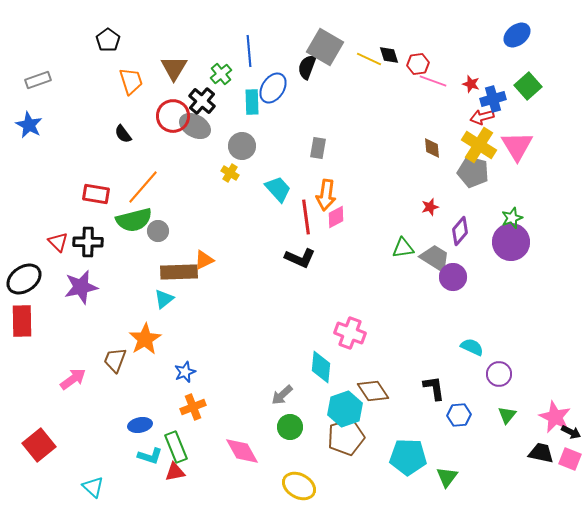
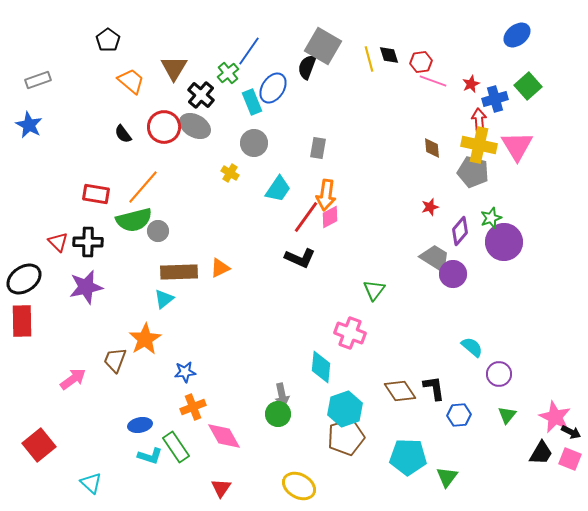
gray square at (325, 47): moved 2 px left, 1 px up
blue line at (249, 51): rotated 40 degrees clockwise
yellow line at (369, 59): rotated 50 degrees clockwise
red hexagon at (418, 64): moved 3 px right, 2 px up
green cross at (221, 74): moved 7 px right, 1 px up
orange trapezoid at (131, 81): rotated 32 degrees counterclockwise
red star at (471, 84): rotated 30 degrees clockwise
blue cross at (493, 99): moved 2 px right
black cross at (202, 101): moved 1 px left, 6 px up
cyan rectangle at (252, 102): rotated 20 degrees counterclockwise
red circle at (173, 116): moved 9 px left, 11 px down
red arrow at (482, 117): moved 3 px left, 3 px down; rotated 100 degrees clockwise
yellow cross at (479, 145): rotated 20 degrees counterclockwise
gray circle at (242, 146): moved 12 px right, 3 px up
cyan trapezoid at (278, 189): rotated 76 degrees clockwise
red line at (306, 217): rotated 44 degrees clockwise
pink diamond at (336, 217): moved 6 px left
green star at (512, 218): moved 21 px left
purple circle at (511, 242): moved 7 px left
green triangle at (403, 248): moved 29 px left, 42 px down; rotated 45 degrees counterclockwise
orange triangle at (204, 260): moved 16 px right, 8 px down
purple circle at (453, 277): moved 3 px up
purple star at (81, 287): moved 5 px right
cyan semicircle at (472, 347): rotated 15 degrees clockwise
blue star at (185, 372): rotated 15 degrees clockwise
brown diamond at (373, 391): moved 27 px right
gray arrow at (282, 395): rotated 60 degrees counterclockwise
green circle at (290, 427): moved 12 px left, 13 px up
green rectangle at (176, 447): rotated 12 degrees counterclockwise
pink diamond at (242, 451): moved 18 px left, 15 px up
black trapezoid at (541, 453): rotated 108 degrees clockwise
red triangle at (175, 472): moved 46 px right, 16 px down; rotated 45 degrees counterclockwise
cyan triangle at (93, 487): moved 2 px left, 4 px up
